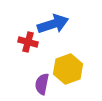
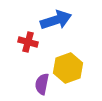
blue arrow: moved 3 px right, 4 px up
yellow hexagon: moved 1 px up
